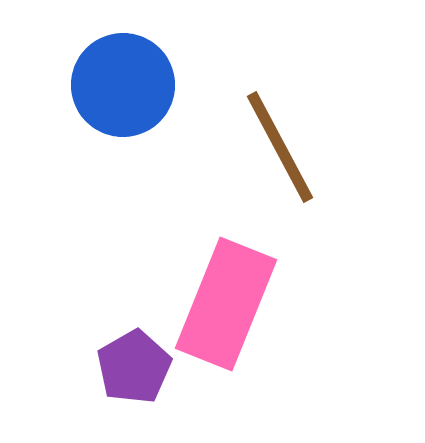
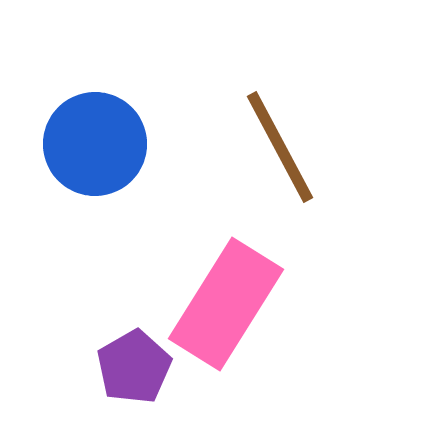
blue circle: moved 28 px left, 59 px down
pink rectangle: rotated 10 degrees clockwise
